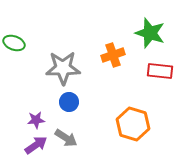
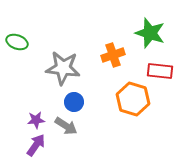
green ellipse: moved 3 px right, 1 px up
gray star: rotated 8 degrees clockwise
blue circle: moved 5 px right
orange hexagon: moved 25 px up
gray arrow: moved 12 px up
purple arrow: rotated 20 degrees counterclockwise
